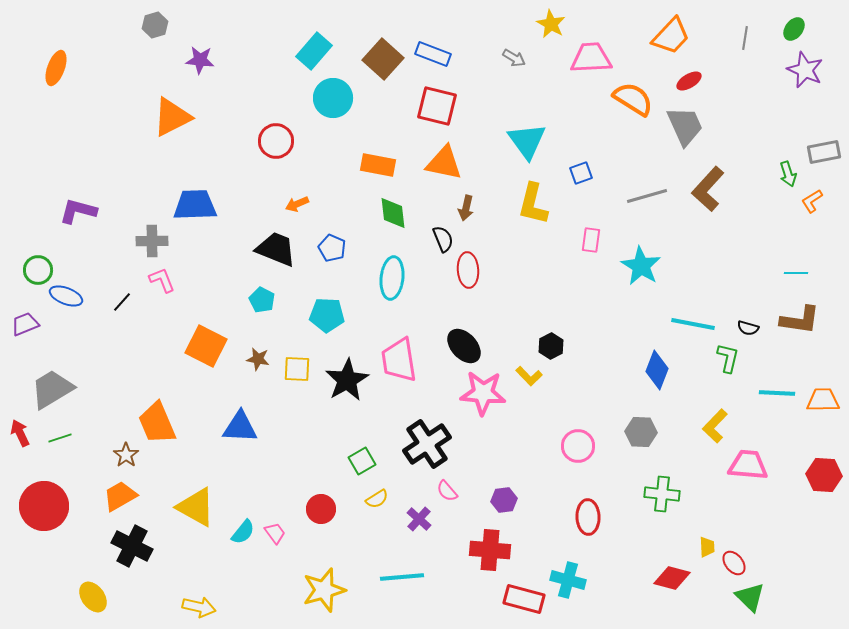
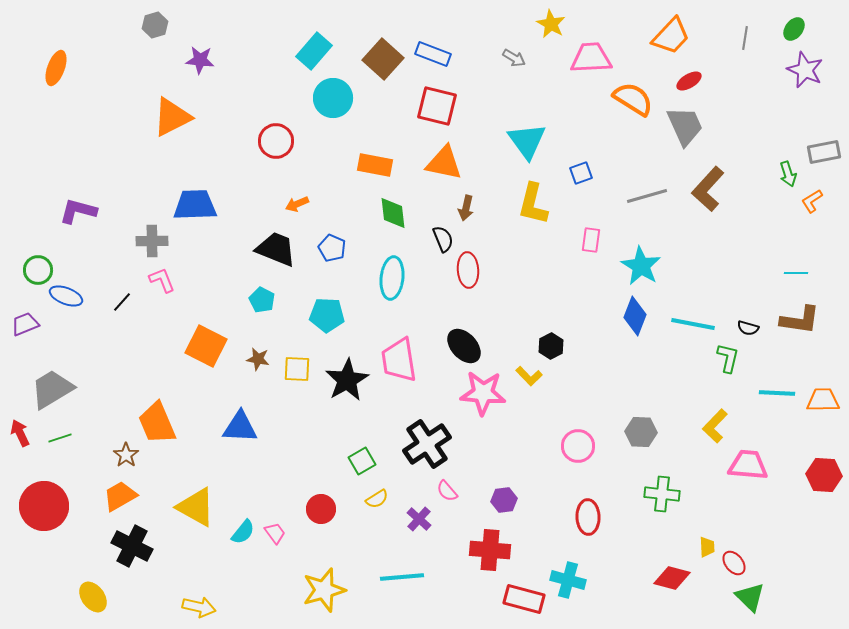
orange rectangle at (378, 165): moved 3 px left
blue diamond at (657, 370): moved 22 px left, 54 px up
